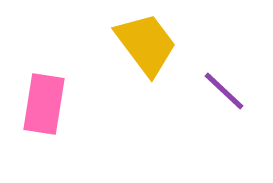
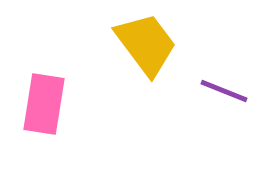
purple line: rotated 21 degrees counterclockwise
